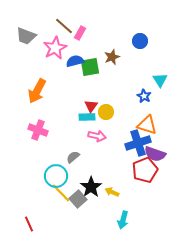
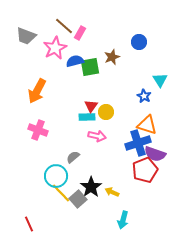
blue circle: moved 1 px left, 1 px down
